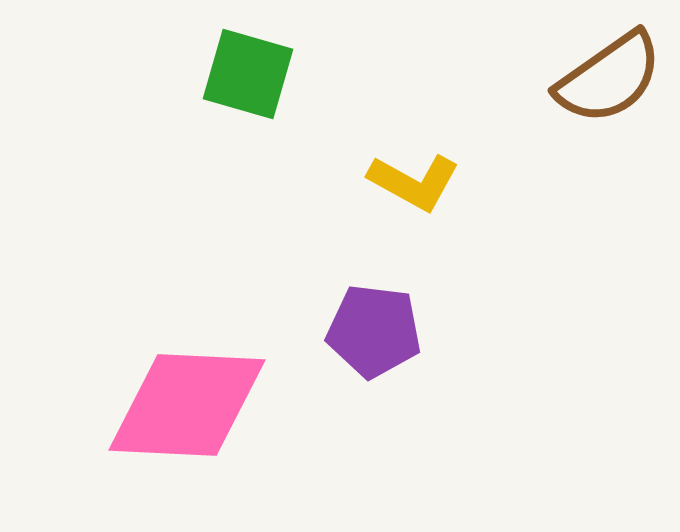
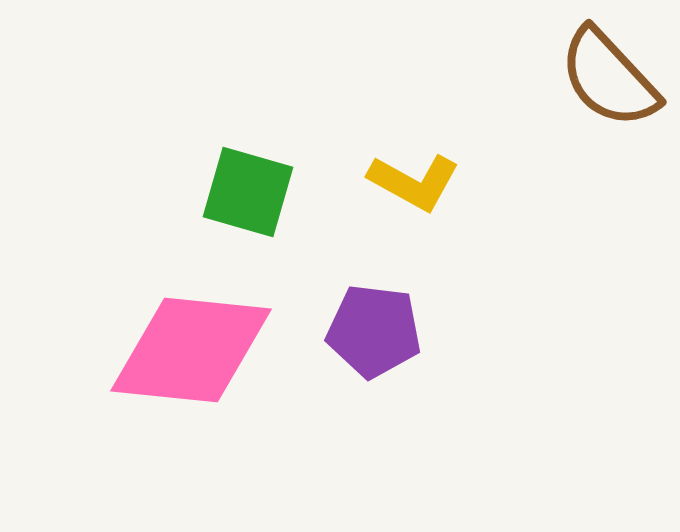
green square: moved 118 px down
brown semicircle: rotated 82 degrees clockwise
pink diamond: moved 4 px right, 55 px up; rotated 3 degrees clockwise
